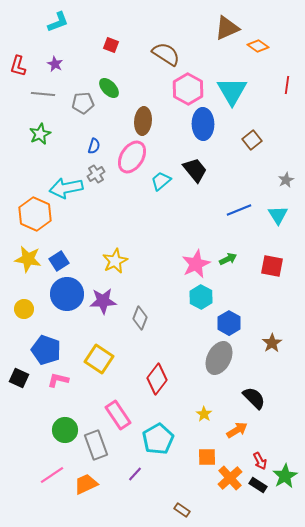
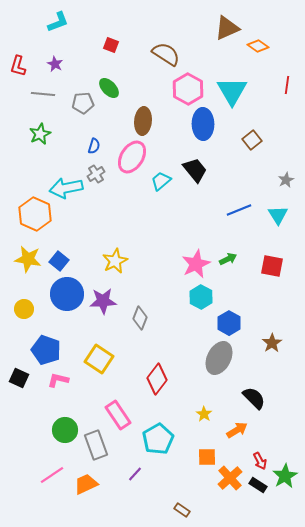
blue square at (59, 261): rotated 18 degrees counterclockwise
